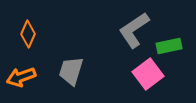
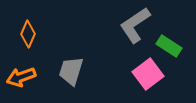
gray L-shape: moved 1 px right, 5 px up
green rectangle: rotated 45 degrees clockwise
